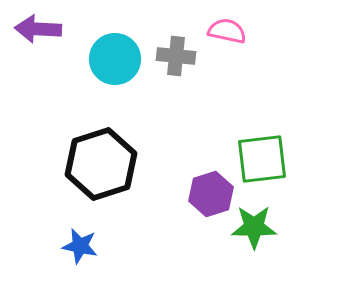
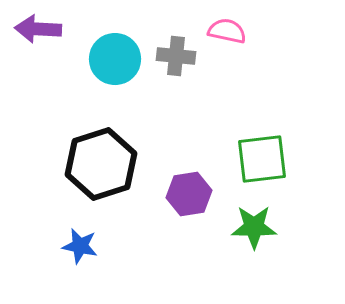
purple hexagon: moved 22 px left; rotated 9 degrees clockwise
